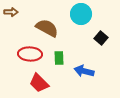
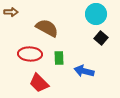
cyan circle: moved 15 px right
